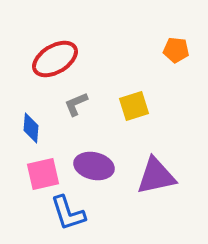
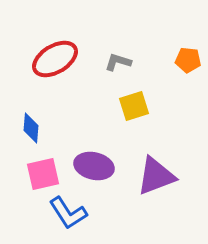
orange pentagon: moved 12 px right, 10 px down
gray L-shape: moved 42 px right, 42 px up; rotated 40 degrees clockwise
purple triangle: rotated 9 degrees counterclockwise
blue L-shape: rotated 15 degrees counterclockwise
